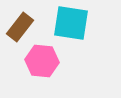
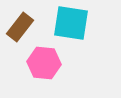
pink hexagon: moved 2 px right, 2 px down
